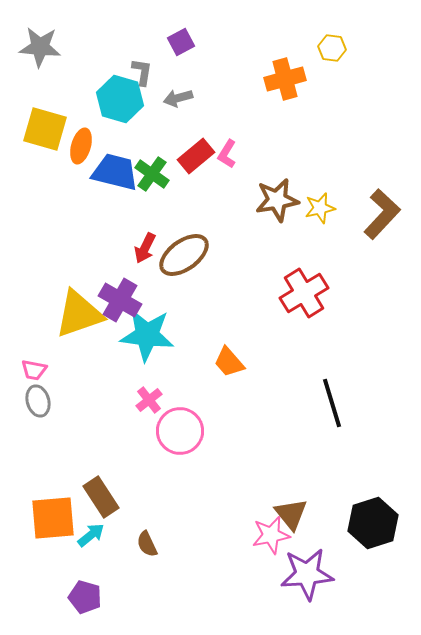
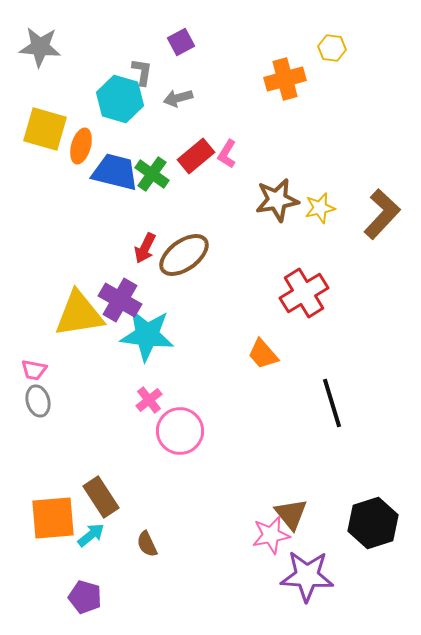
yellow triangle: rotated 10 degrees clockwise
orange trapezoid: moved 34 px right, 8 px up
purple star: moved 2 px down; rotated 8 degrees clockwise
